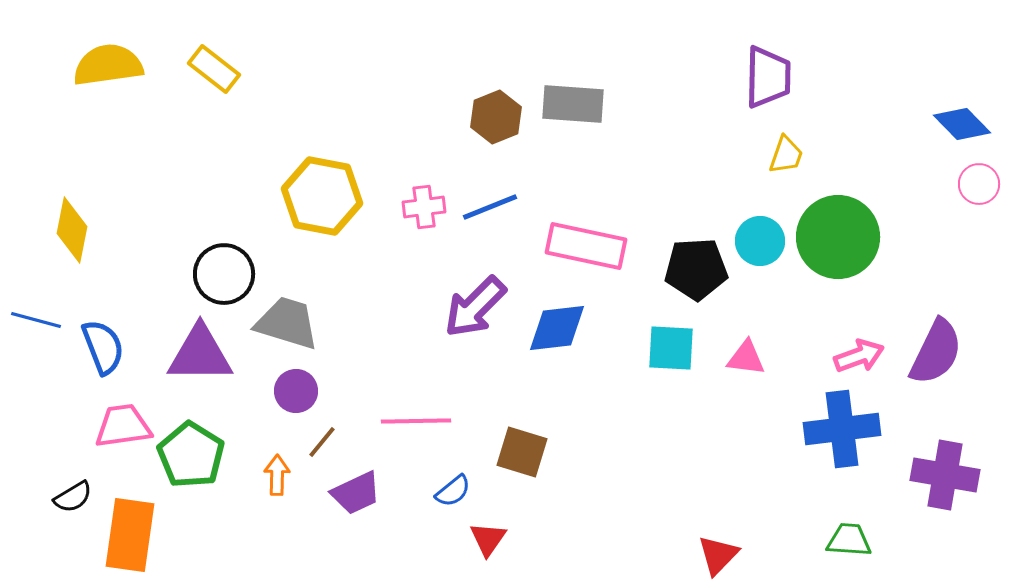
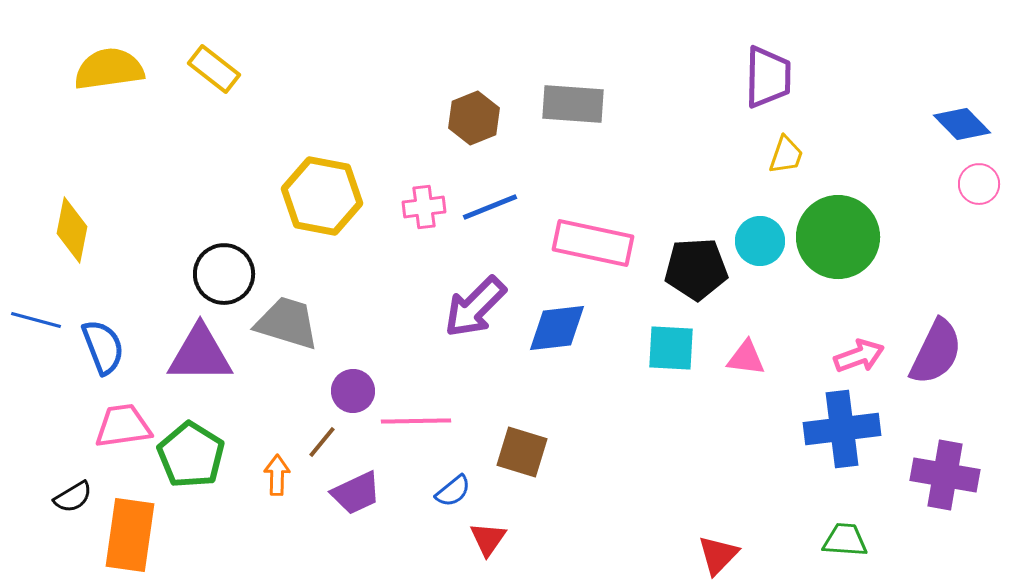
yellow semicircle at (108, 65): moved 1 px right, 4 px down
brown hexagon at (496, 117): moved 22 px left, 1 px down
pink rectangle at (586, 246): moved 7 px right, 3 px up
purple circle at (296, 391): moved 57 px right
green trapezoid at (849, 540): moved 4 px left
